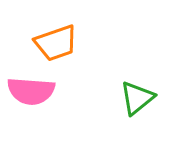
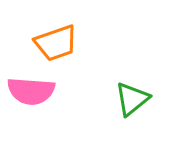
green triangle: moved 5 px left, 1 px down
